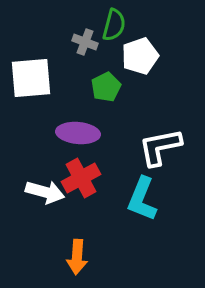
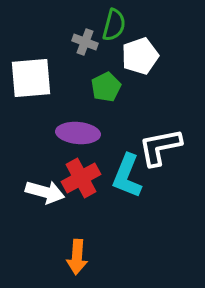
cyan L-shape: moved 15 px left, 23 px up
